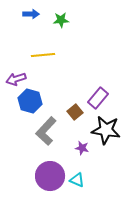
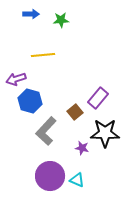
black star: moved 1 px left, 3 px down; rotated 8 degrees counterclockwise
